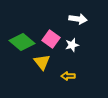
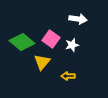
yellow triangle: rotated 18 degrees clockwise
